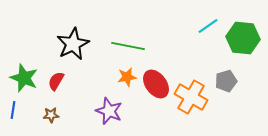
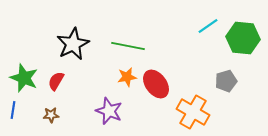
orange cross: moved 2 px right, 15 px down
